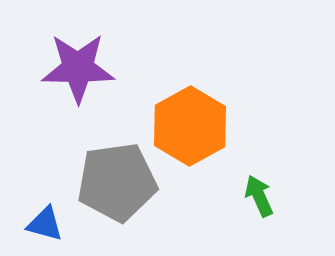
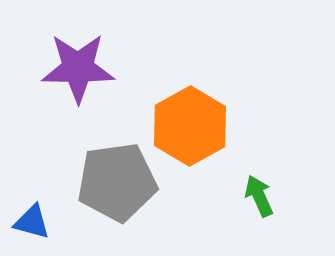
blue triangle: moved 13 px left, 2 px up
